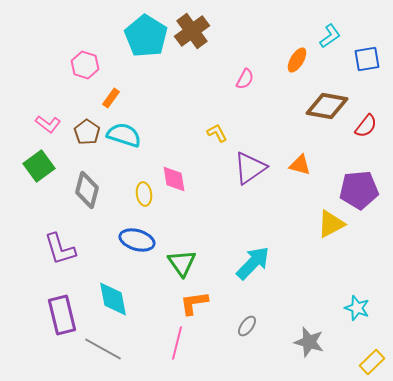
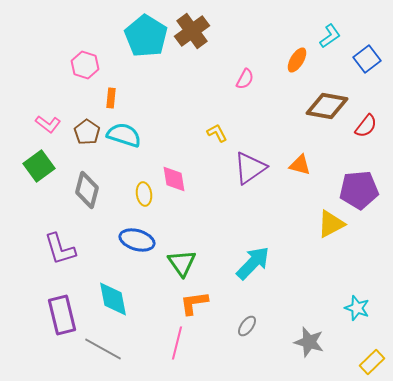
blue square: rotated 28 degrees counterclockwise
orange rectangle: rotated 30 degrees counterclockwise
